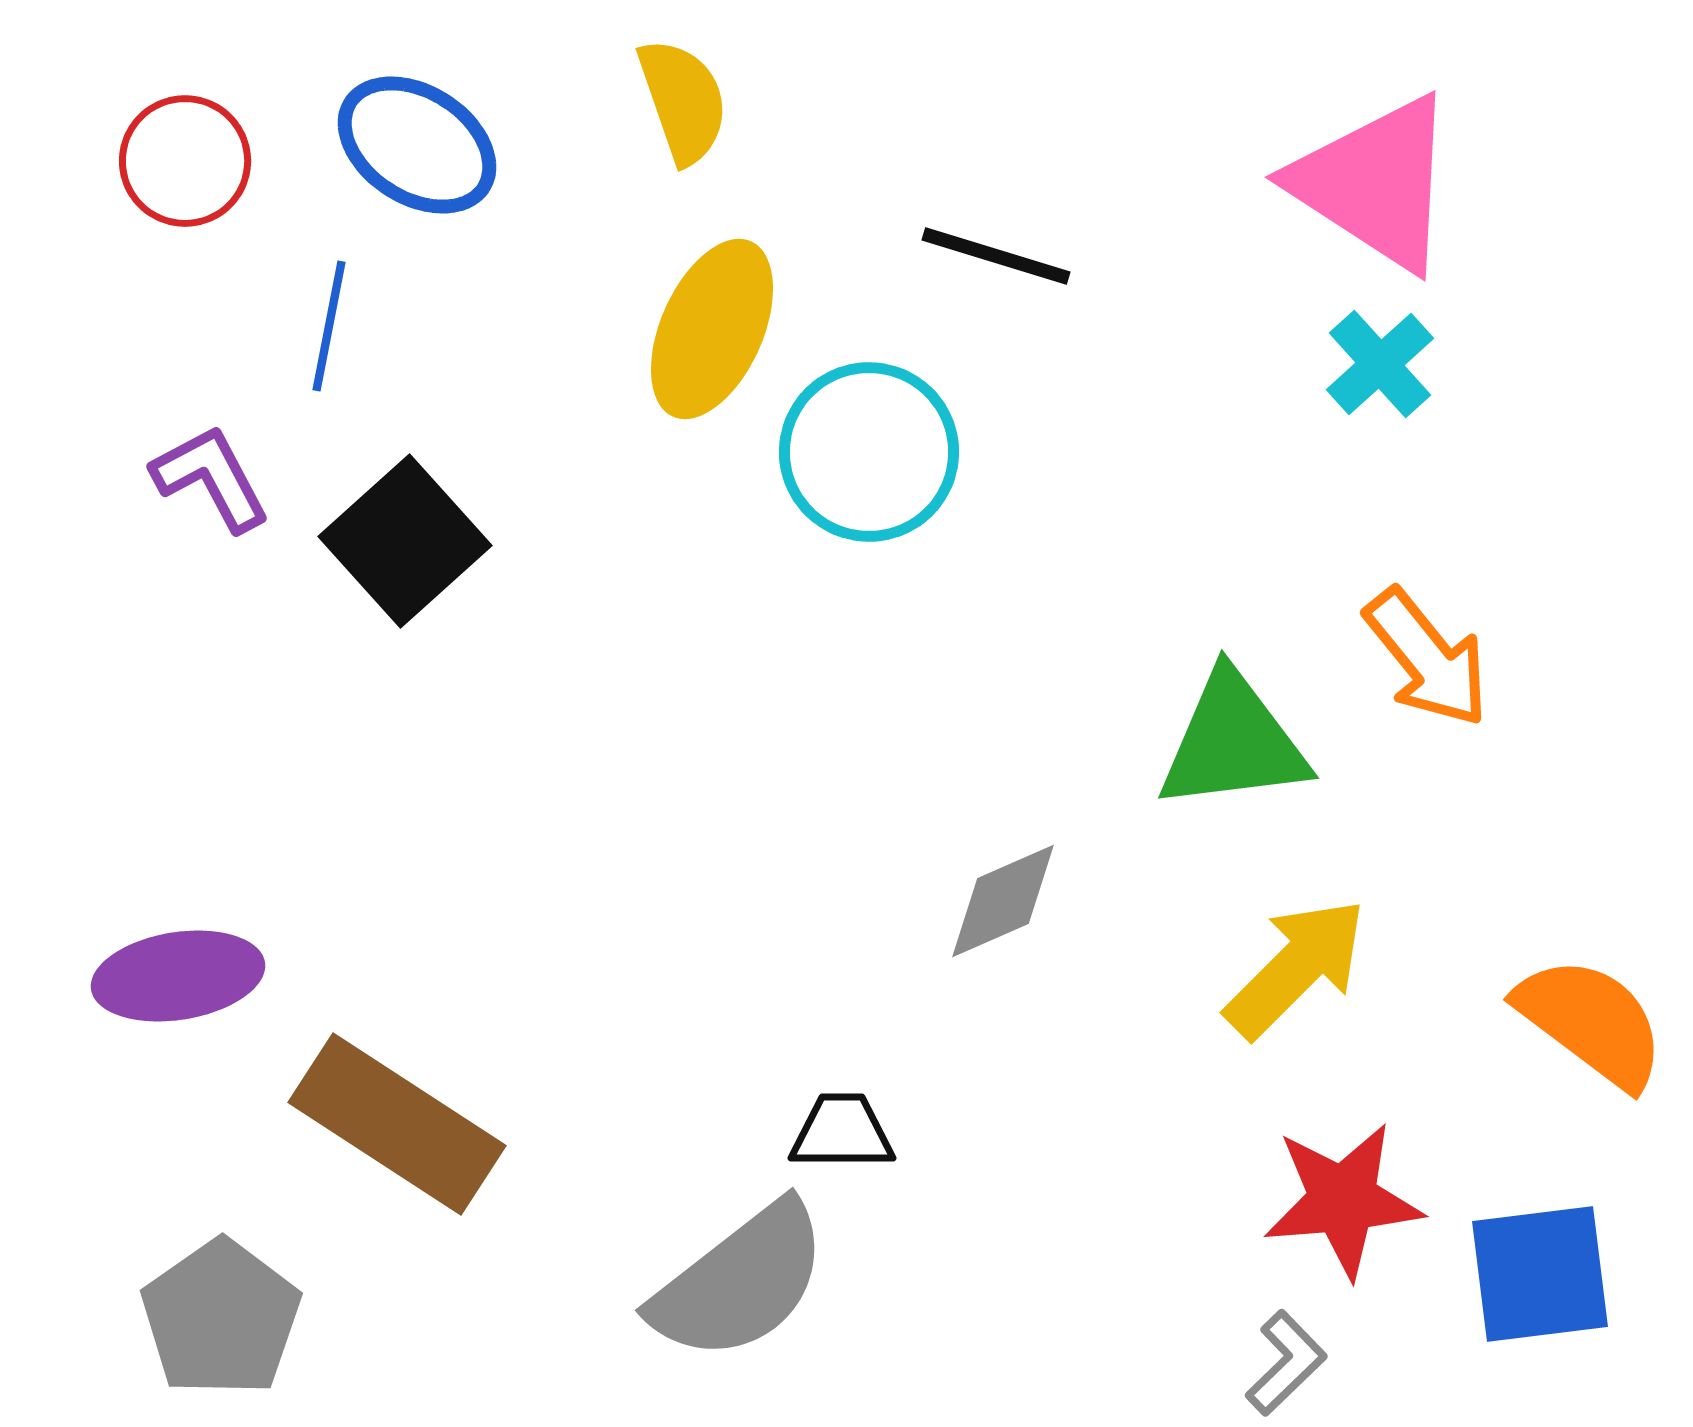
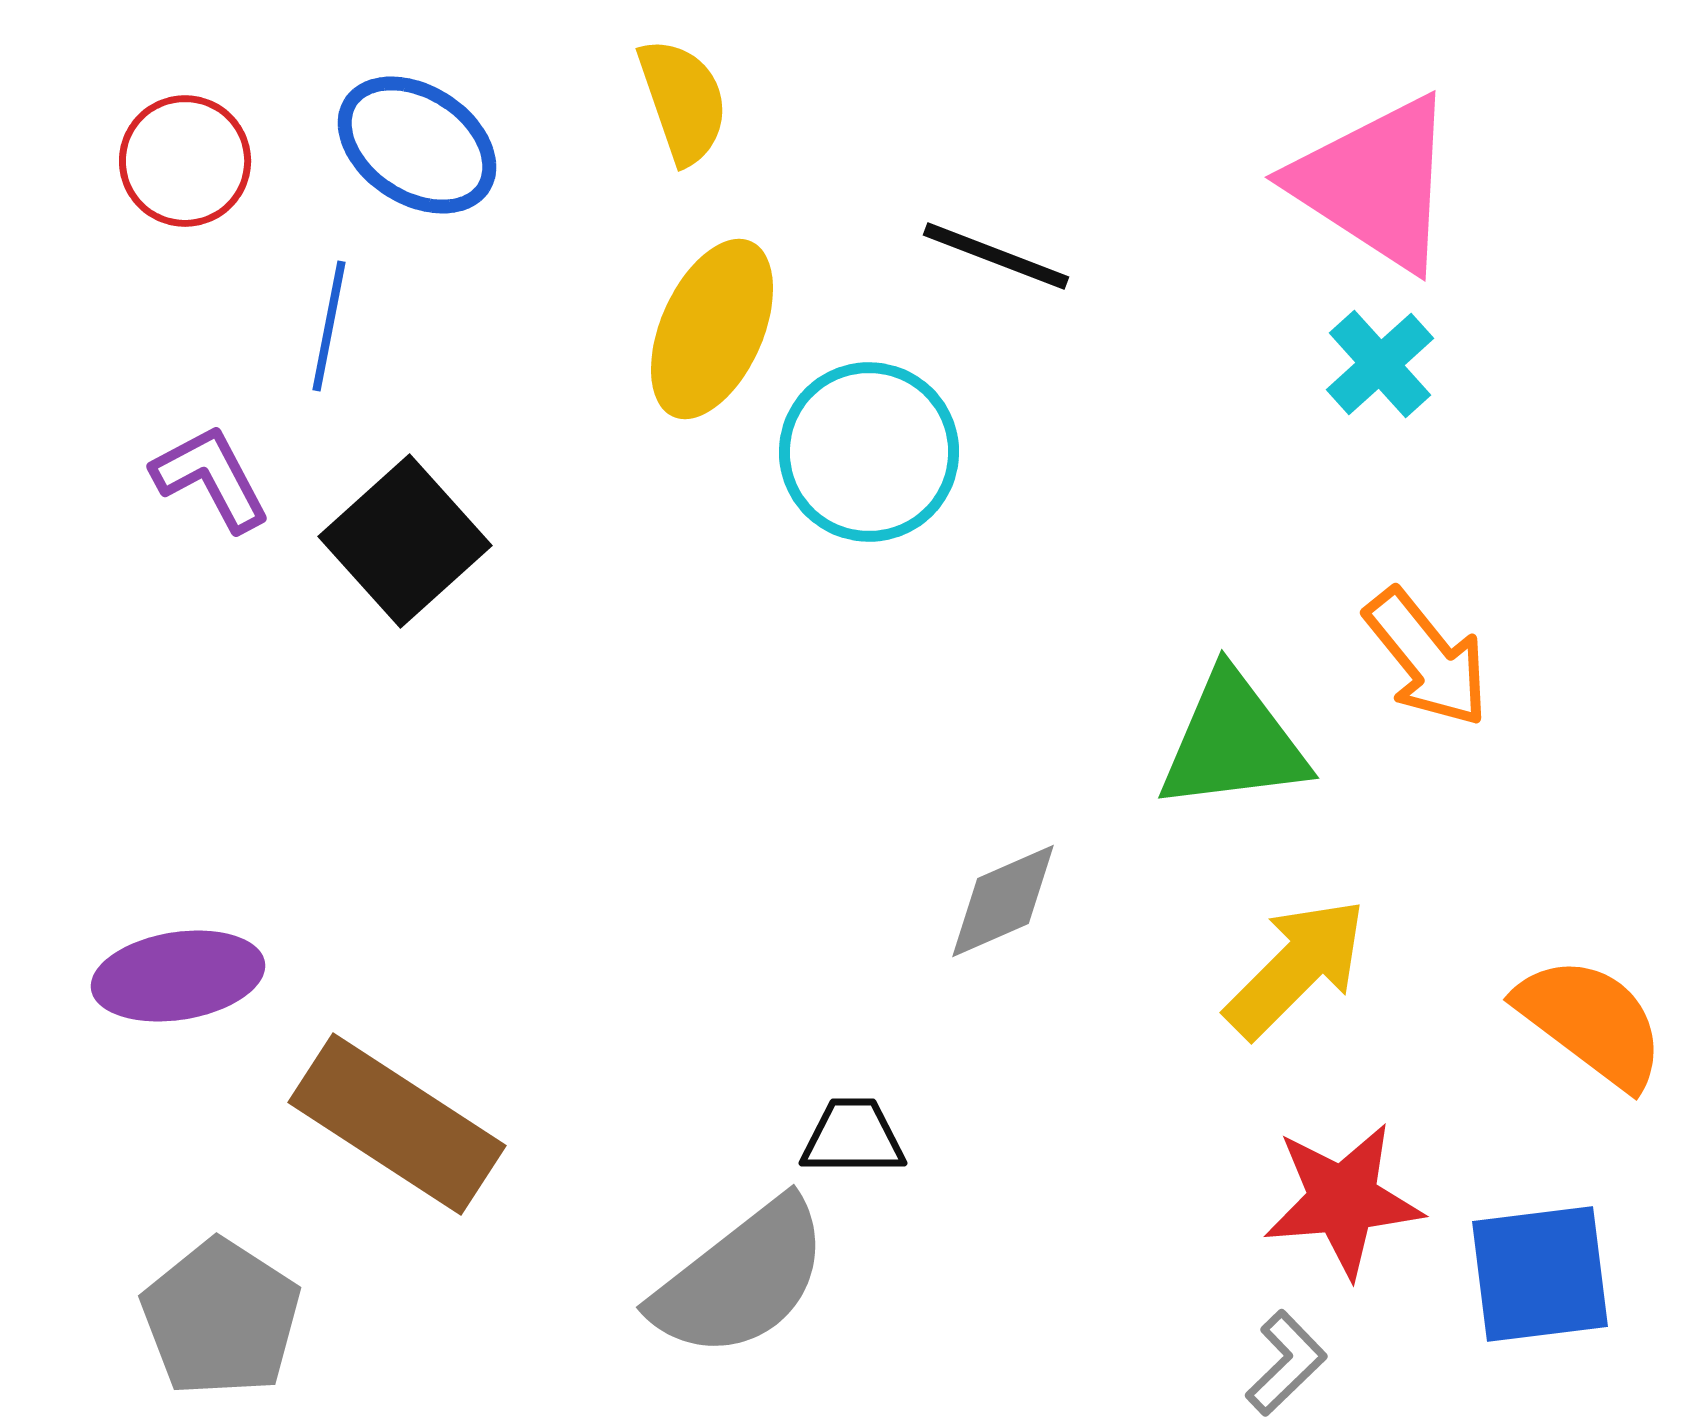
black line: rotated 4 degrees clockwise
black trapezoid: moved 11 px right, 5 px down
gray semicircle: moved 1 px right, 3 px up
gray pentagon: rotated 4 degrees counterclockwise
